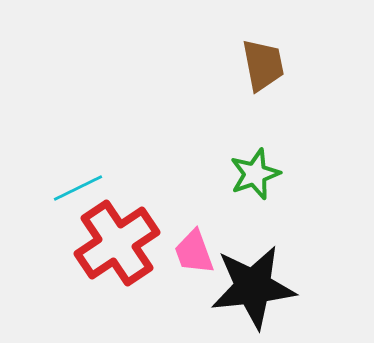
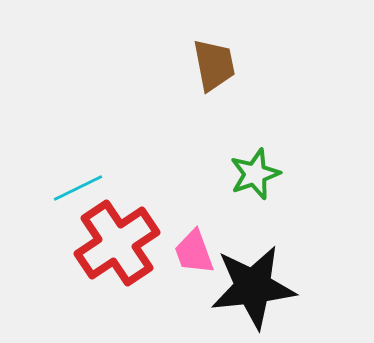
brown trapezoid: moved 49 px left
